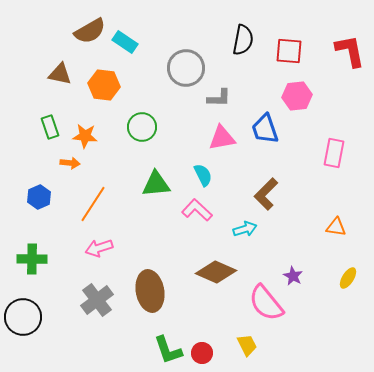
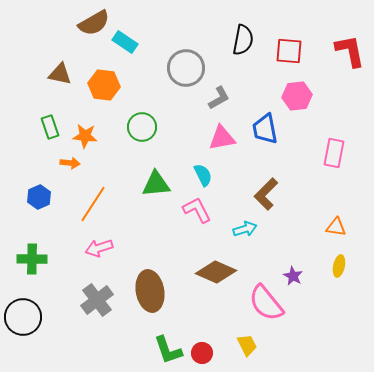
brown semicircle: moved 4 px right, 8 px up
gray L-shape: rotated 30 degrees counterclockwise
blue trapezoid: rotated 8 degrees clockwise
pink L-shape: rotated 20 degrees clockwise
yellow ellipse: moved 9 px left, 12 px up; rotated 20 degrees counterclockwise
